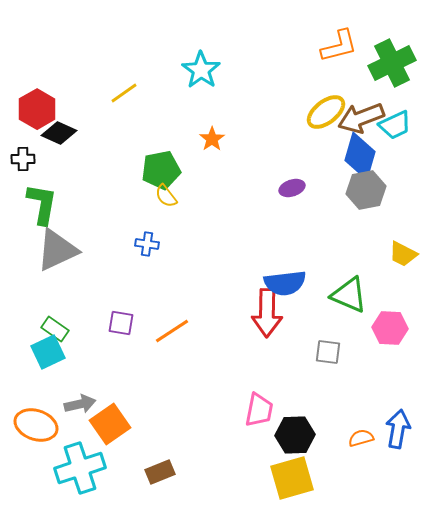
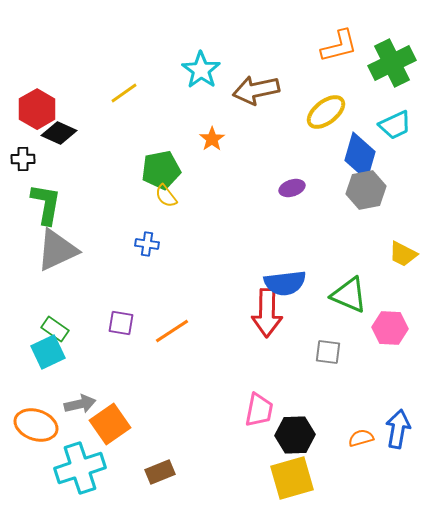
brown arrow: moved 105 px left, 28 px up; rotated 9 degrees clockwise
green L-shape: moved 4 px right
